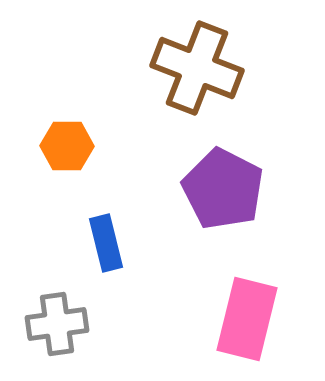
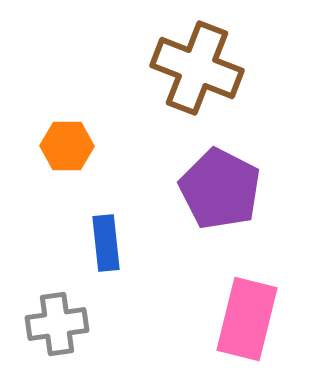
purple pentagon: moved 3 px left
blue rectangle: rotated 8 degrees clockwise
